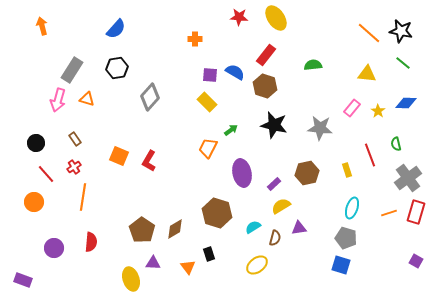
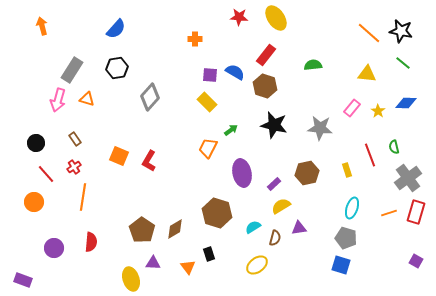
green semicircle at (396, 144): moved 2 px left, 3 px down
